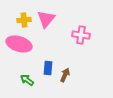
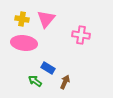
yellow cross: moved 2 px left, 1 px up; rotated 16 degrees clockwise
pink ellipse: moved 5 px right, 1 px up; rotated 10 degrees counterclockwise
blue rectangle: rotated 64 degrees counterclockwise
brown arrow: moved 7 px down
green arrow: moved 8 px right, 1 px down
